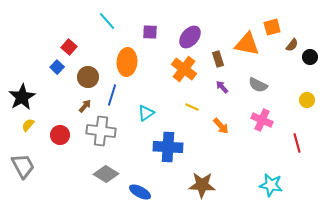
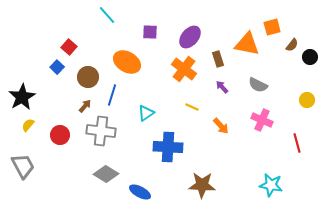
cyan line: moved 6 px up
orange ellipse: rotated 64 degrees counterclockwise
